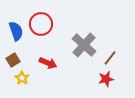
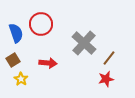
blue semicircle: moved 2 px down
gray cross: moved 2 px up
brown line: moved 1 px left
red arrow: rotated 18 degrees counterclockwise
yellow star: moved 1 px left, 1 px down
